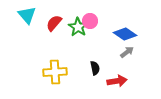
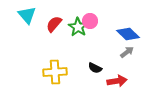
red semicircle: moved 1 px down
blue diamond: moved 3 px right; rotated 10 degrees clockwise
black semicircle: rotated 128 degrees clockwise
